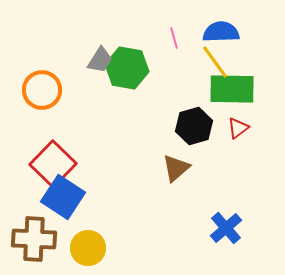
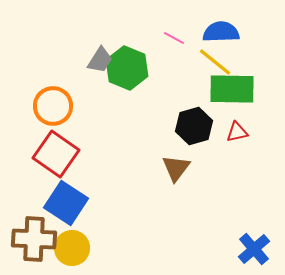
pink line: rotated 45 degrees counterclockwise
yellow line: rotated 15 degrees counterclockwise
green hexagon: rotated 12 degrees clockwise
orange circle: moved 11 px right, 16 px down
red triangle: moved 1 px left, 4 px down; rotated 25 degrees clockwise
red square: moved 3 px right, 10 px up; rotated 9 degrees counterclockwise
brown triangle: rotated 12 degrees counterclockwise
blue square: moved 3 px right, 6 px down
blue cross: moved 28 px right, 21 px down
yellow circle: moved 16 px left
